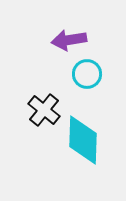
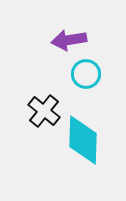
cyan circle: moved 1 px left
black cross: moved 1 px down
